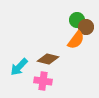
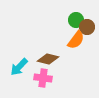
green circle: moved 1 px left
brown circle: moved 1 px right
pink cross: moved 3 px up
